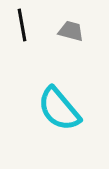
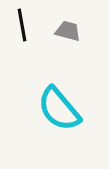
gray trapezoid: moved 3 px left
